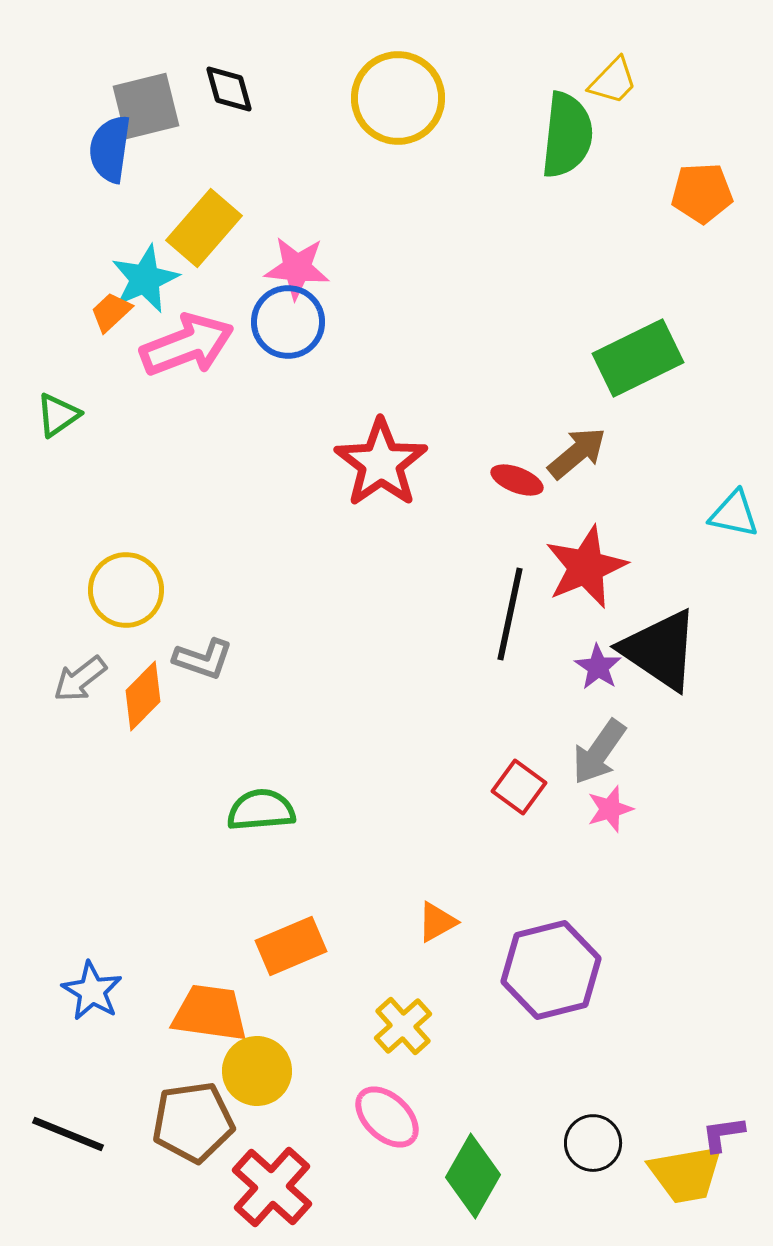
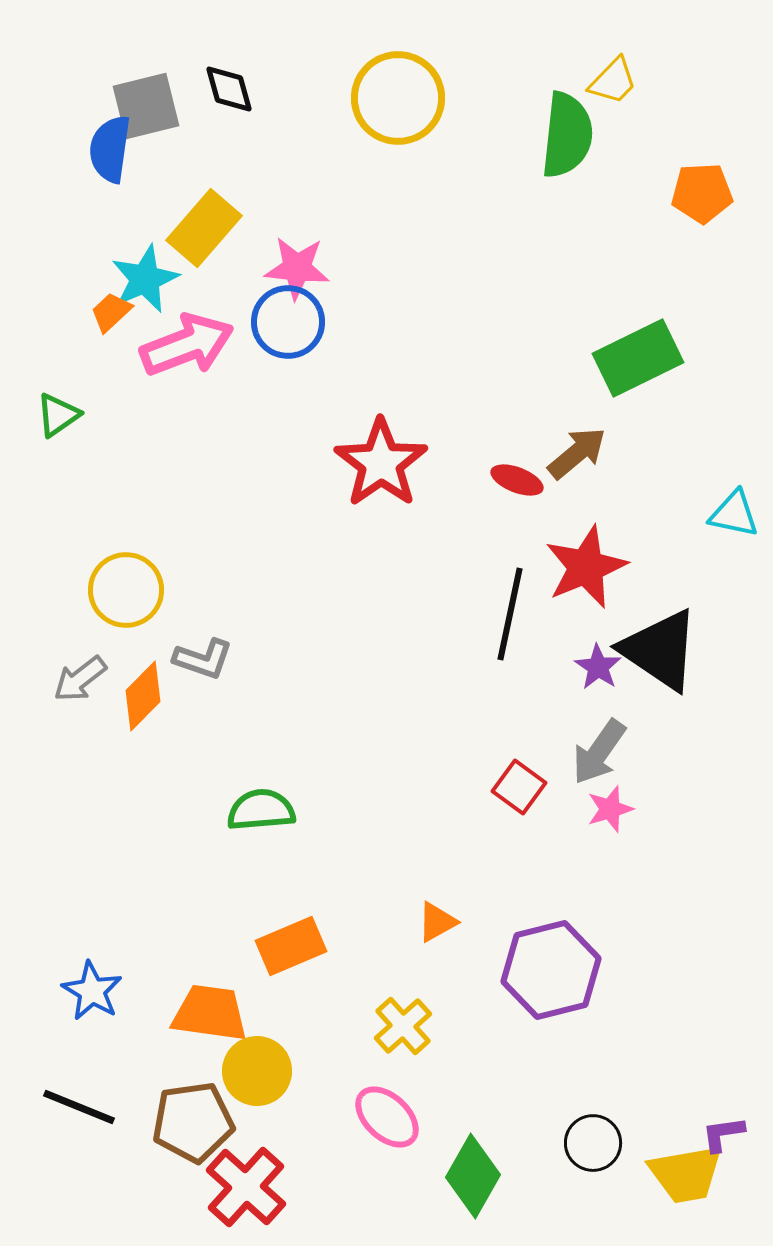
black line at (68, 1134): moved 11 px right, 27 px up
red cross at (272, 1187): moved 26 px left
